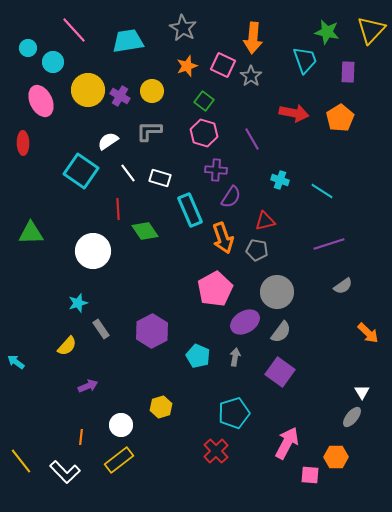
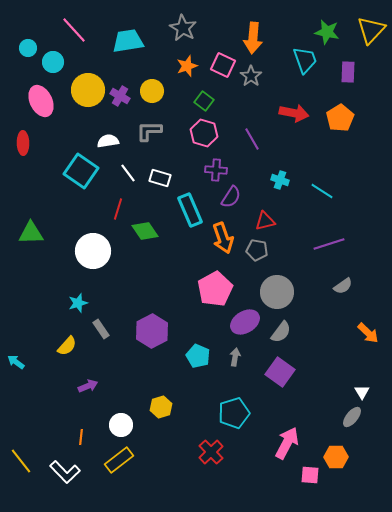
white semicircle at (108, 141): rotated 25 degrees clockwise
red line at (118, 209): rotated 20 degrees clockwise
red cross at (216, 451): moved 5 px left, 1 px down
